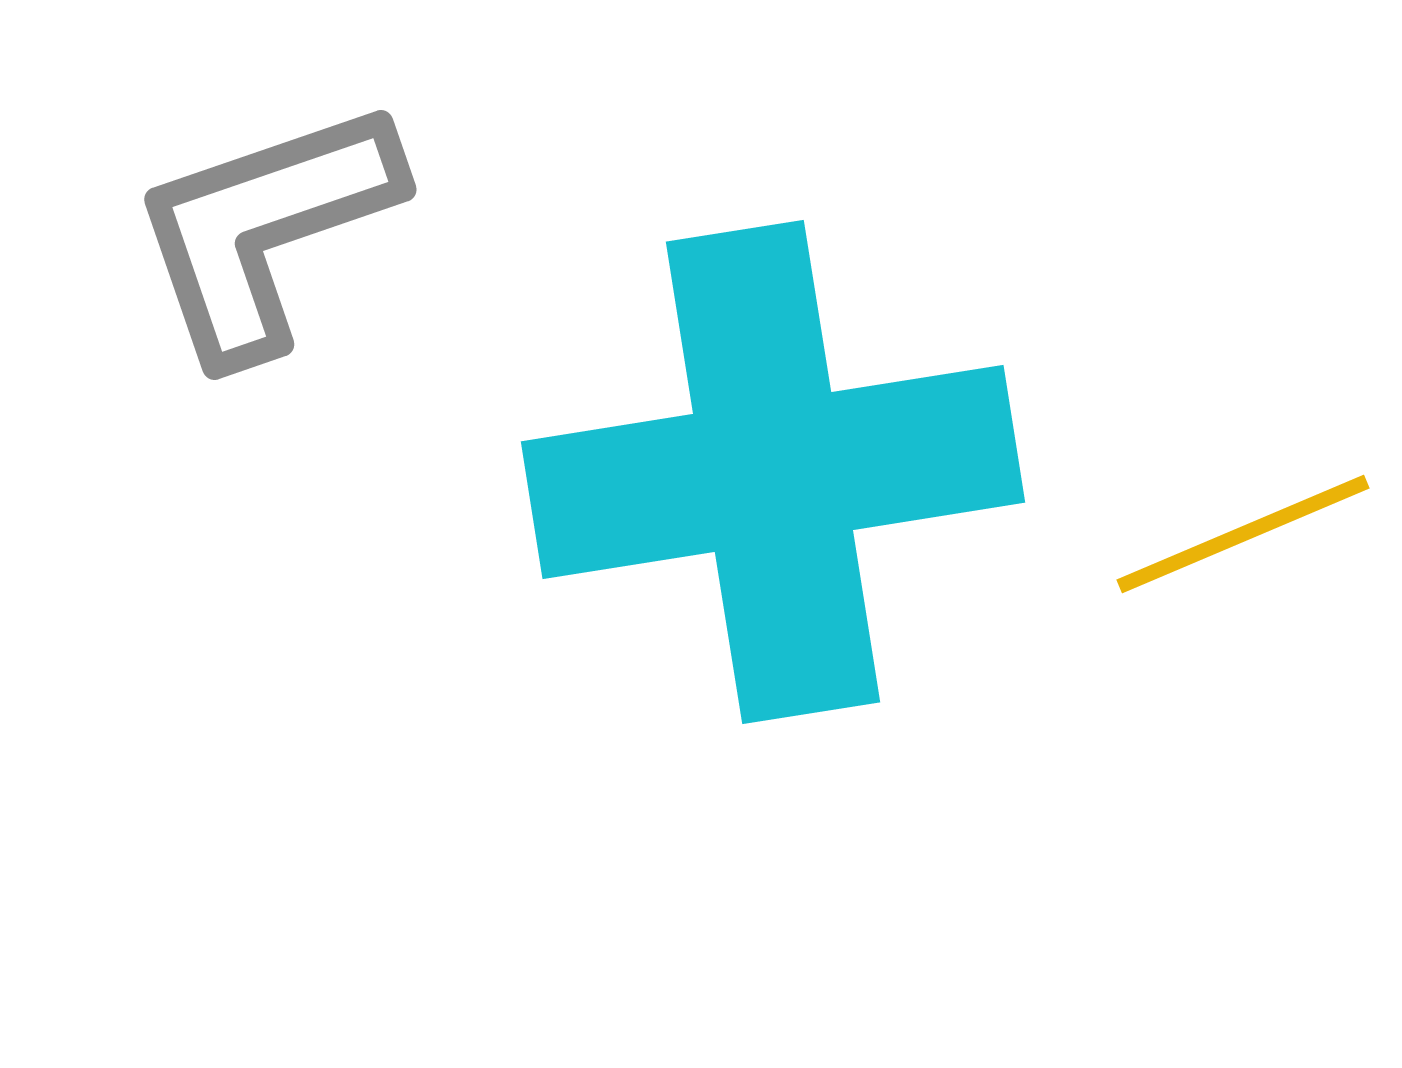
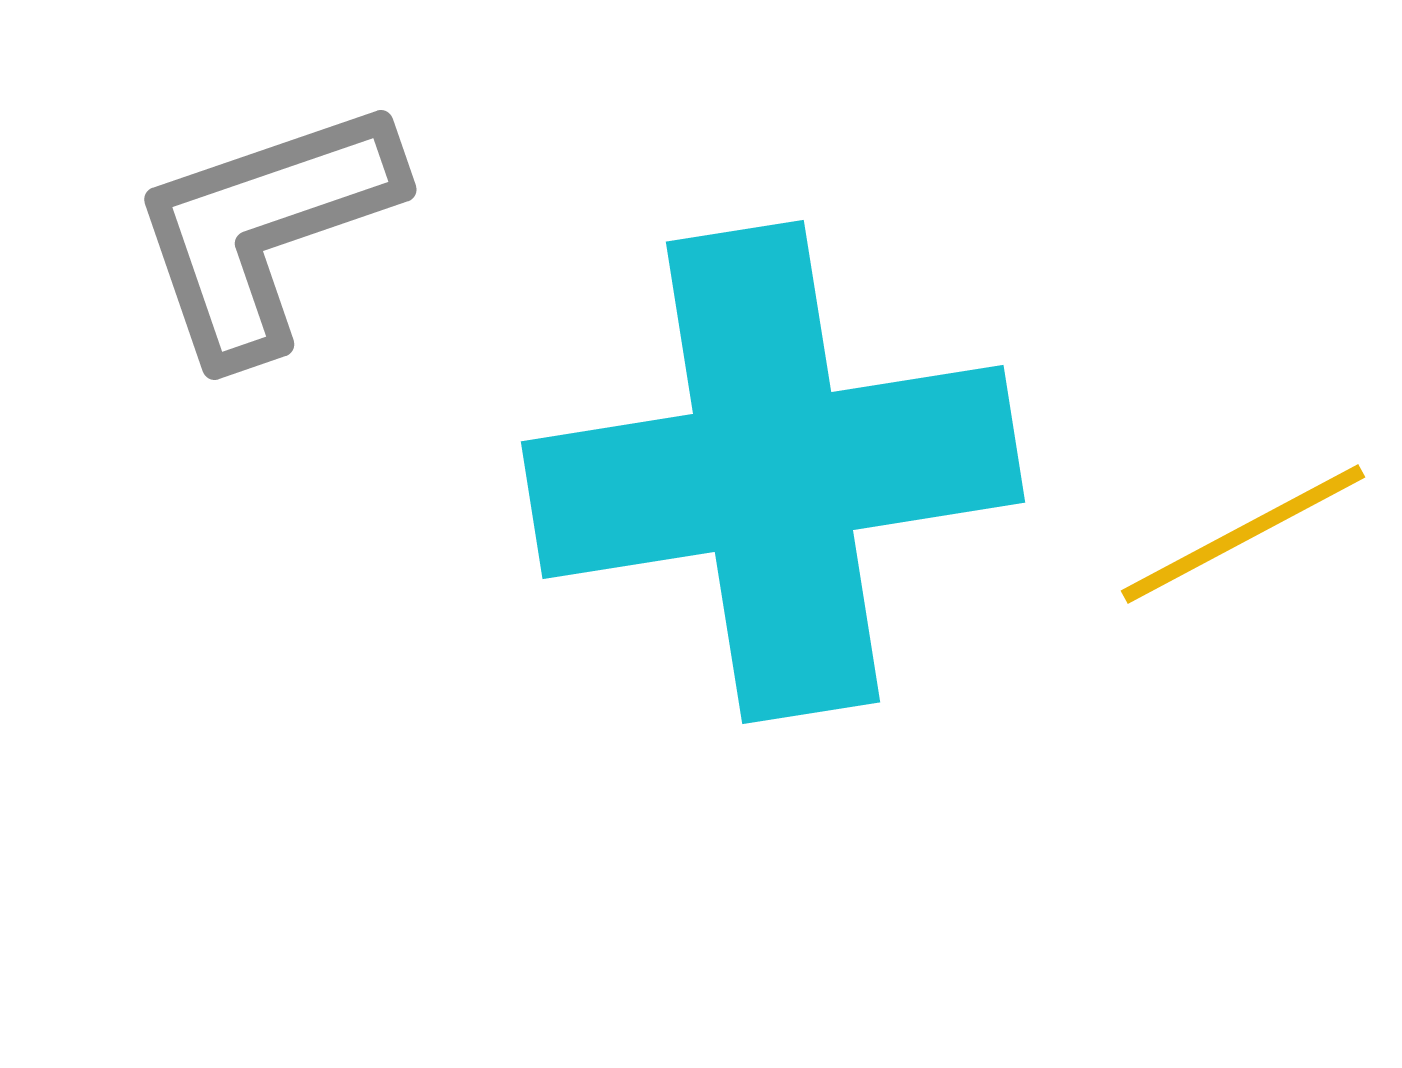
yellow line: rotated 5 degrees counterclockwise
